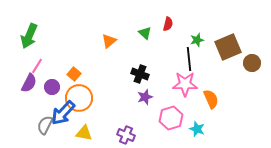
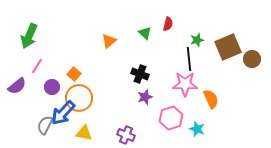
brown circle: moved 4 px up
purple semicircle: moved 12 px left, 3 px down; rotated 24 degrees clockwise
